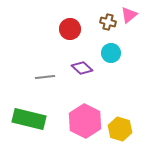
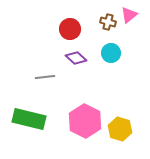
purple diamond: moved 6 px left, 10 px up
